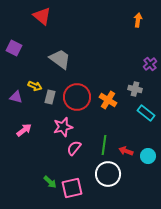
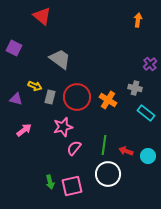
gray cross: moved 1 px up
purple triangle: moved 2 px down
green arrow: rotated 32 degrees clockwise
pink square: moved 2 px up
